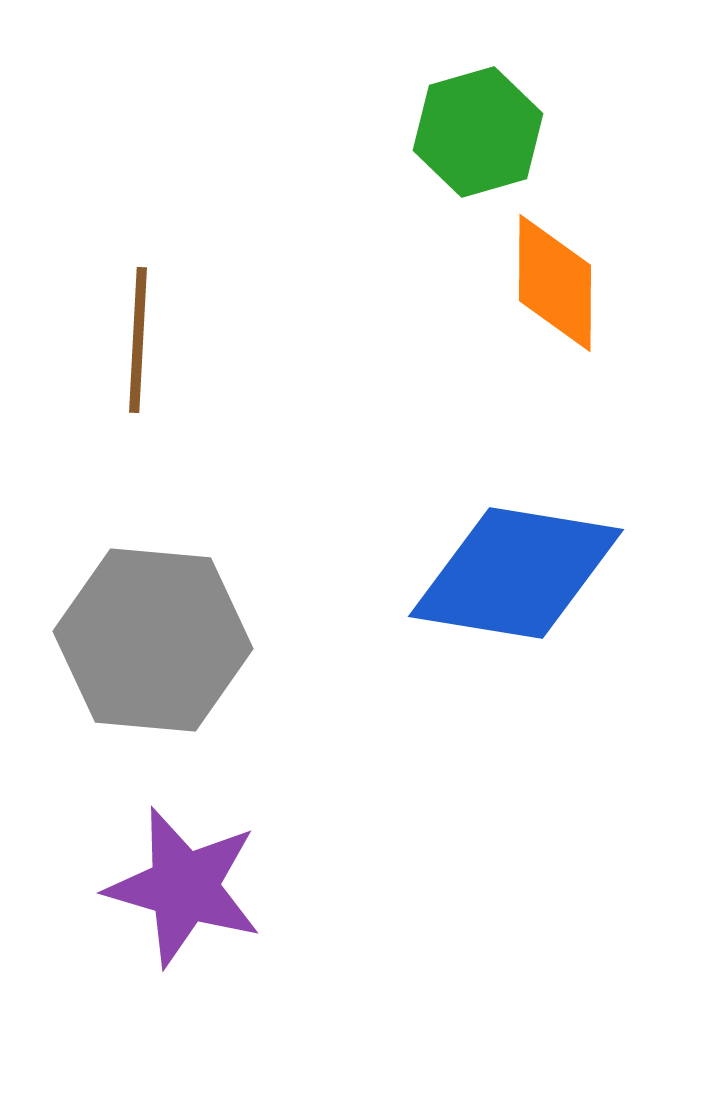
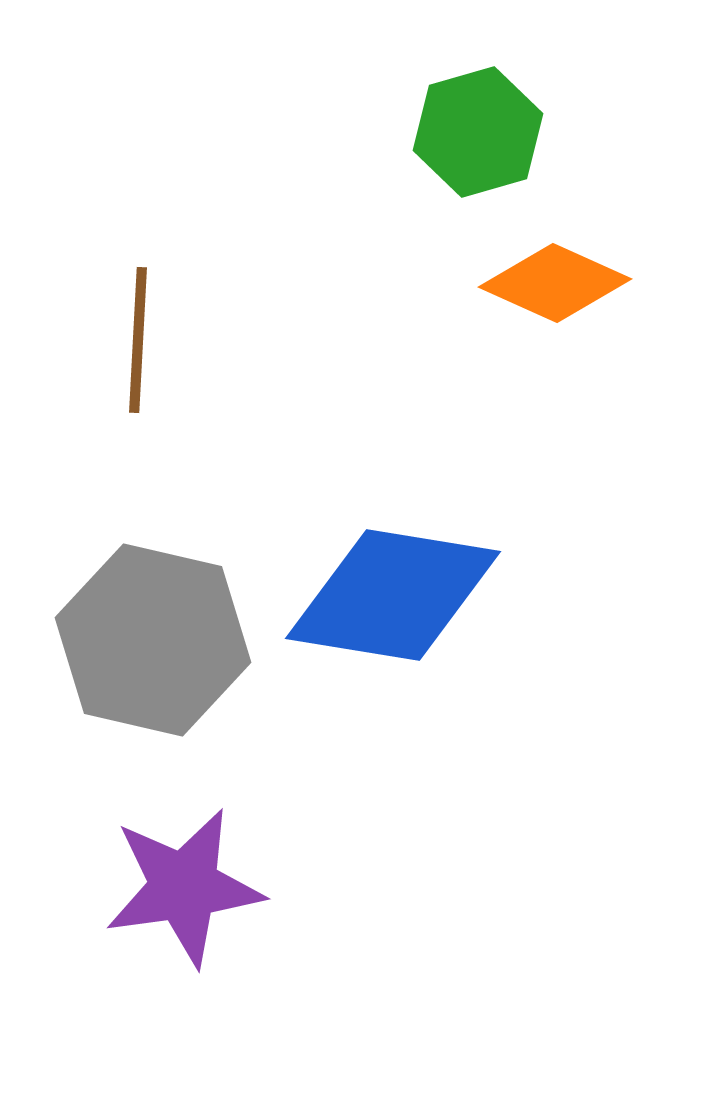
orange diamond: rotated 66 degrees counterclockwise
blue diamond: moved 123 px left, 22 px down
gray hexagon: rotated 8 degrees clockwise
purple star: rotated 24 degrees counterclockwise
